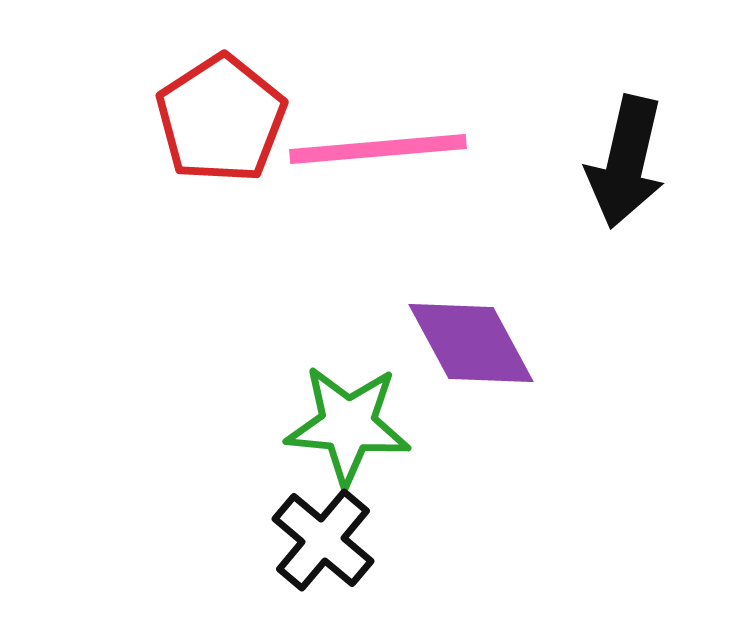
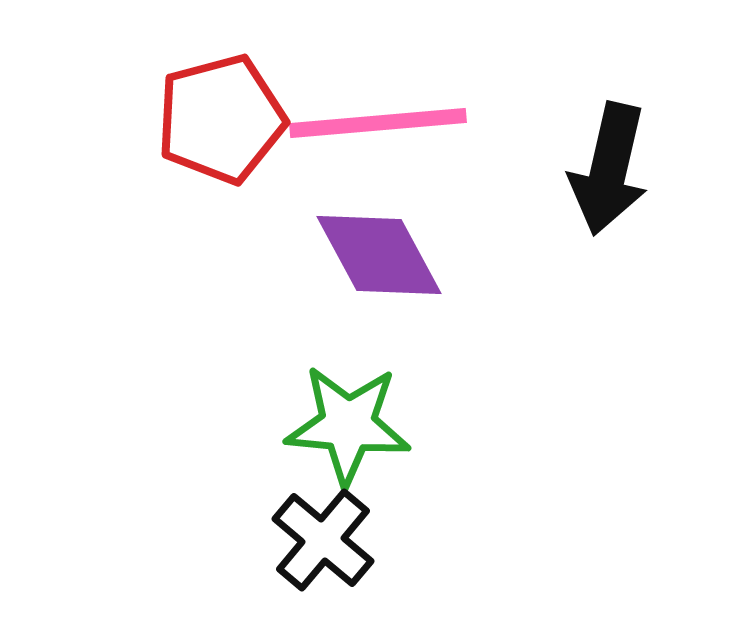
red pentagon: rotated 18 degrees clockwise
pink line: moved 26 px up
black arrow: moved 17 px left, 7 px down
purple diamond: moved 92 px left, 88 px up
